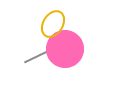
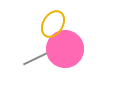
gray line: moved 1 px left, 2 px down
